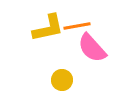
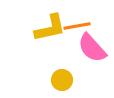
yellow L-shape: moved 2 px right
